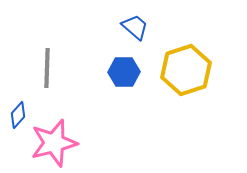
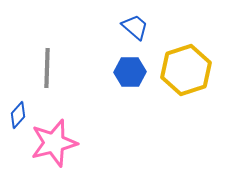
blue hexagon: moved 6 px right
